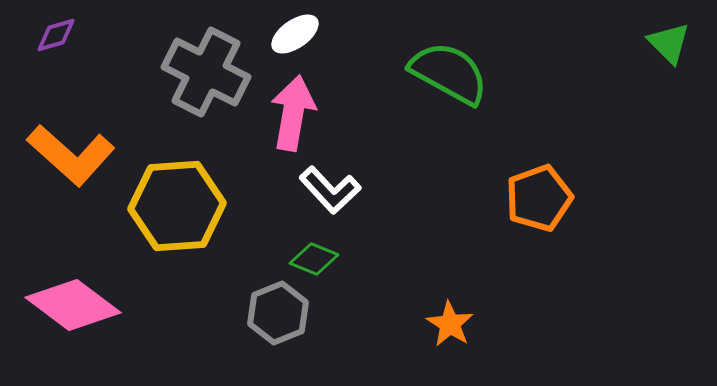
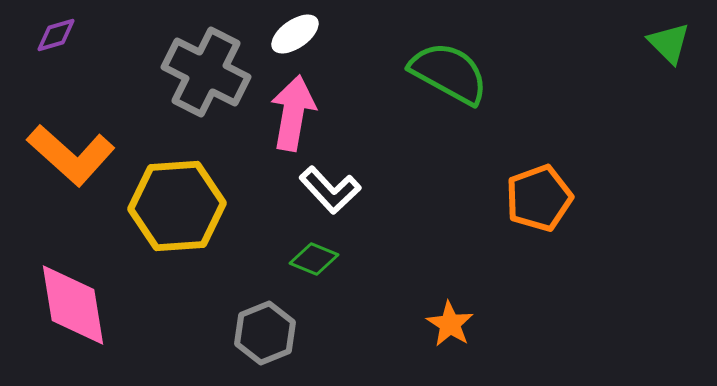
pink diamond: rotated 44 degrees clockwise
gray hexagon: moved 13 px left, 20 px down
